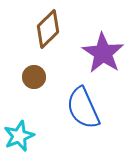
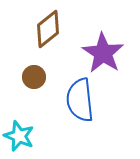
brown diamond: rotated 6 degrees clockwise
blue semicircle: moved 3 px left, 8 px up; rotated 18 degrees clockwise
cyan star: rotated 28 degrees counterclockwise
